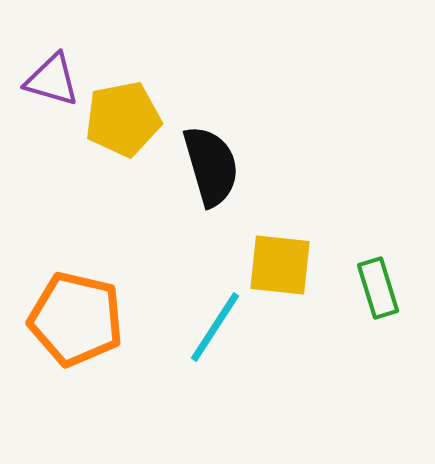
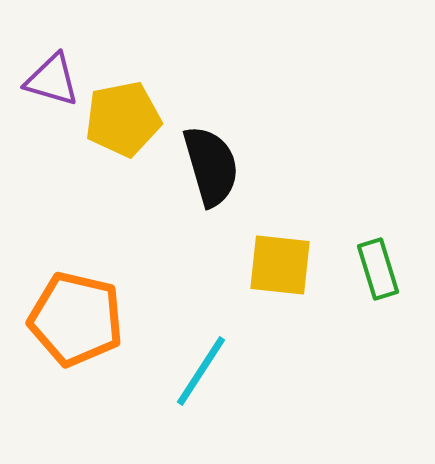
green rectangle: moved 19 px up
cyan line: moved 14 px left, 44 px down
